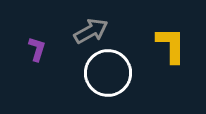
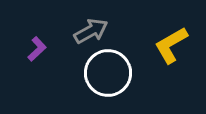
yellow L-shape: rotated 120 degrees counterclockwise
purple L-shape: rotated 30 degrees clockwise
